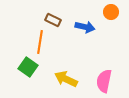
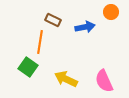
blue arrow: rotated 24 degrees counterclockwise
pink semicircle: rotated 35 degrees counterclockwise
